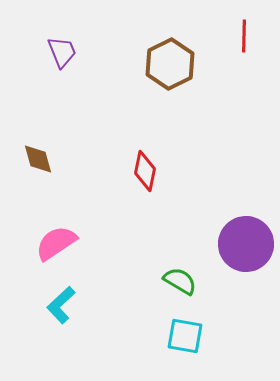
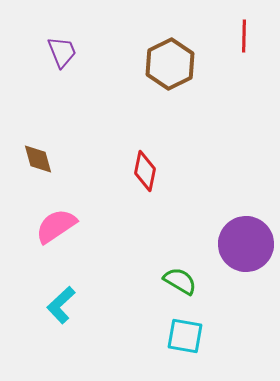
pink semicircle: moved 17 px up
